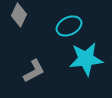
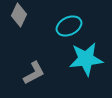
gray L-shape: moved 2 px down
